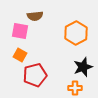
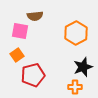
orange square: moved 3 px left; rotated 24 degrees clockwise
red pentagon: moved 2 px left
orange cross: moved 1 px up
